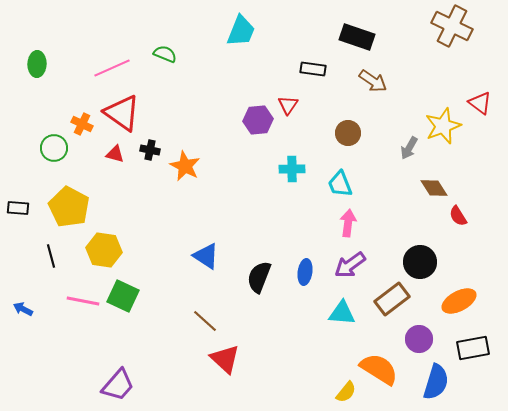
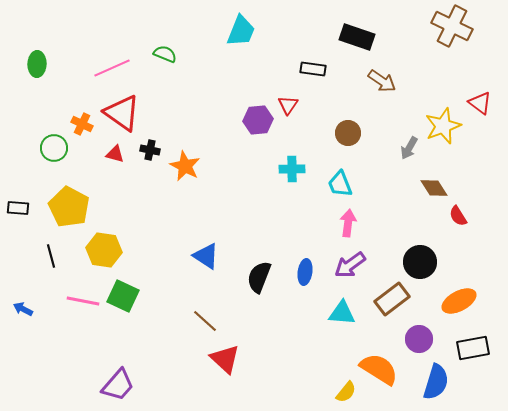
brown arrow at (373, 81): moved 9 px right
